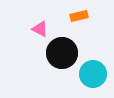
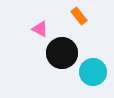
orange rectangle: rotated 66 degrees clockwise
cyan circle: moved 2 px up
